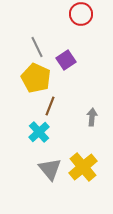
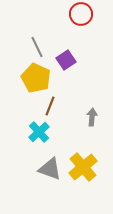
gray triangle: rotated 30 degrees counterclockwise
